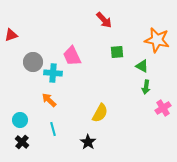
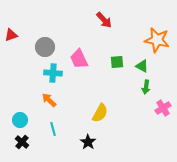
green square: moved 10 px down
pink trapezoid: moved 7 px right, 3 px down
gray circle: moved 12 px right, 15 px up
